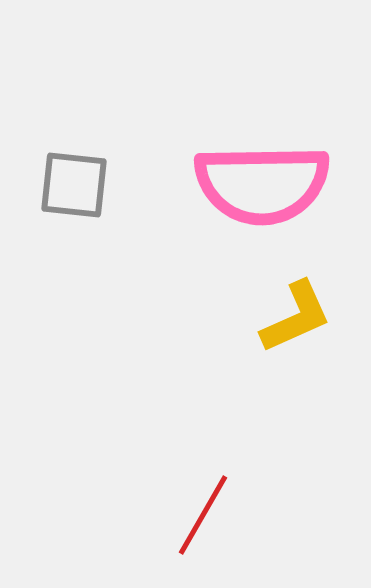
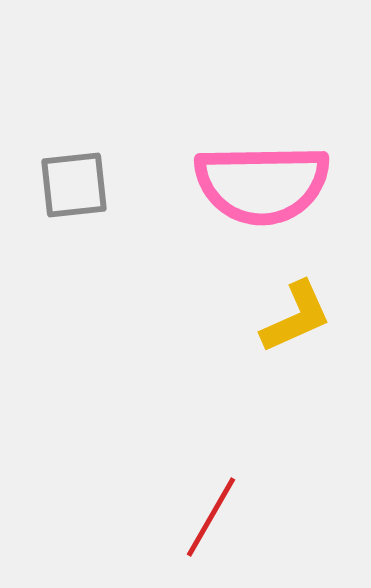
gray square: rotated 12 degrees counterclockwise
red line: moved 8 px right, 2 px down
